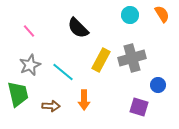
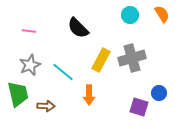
pink line: rotated 40 degrees counterclockwise
blue circle: moved 1 px right, 8 px down
orange arrow: moved 5 px right, 5 px up
brown arrow: moved 5 px left
